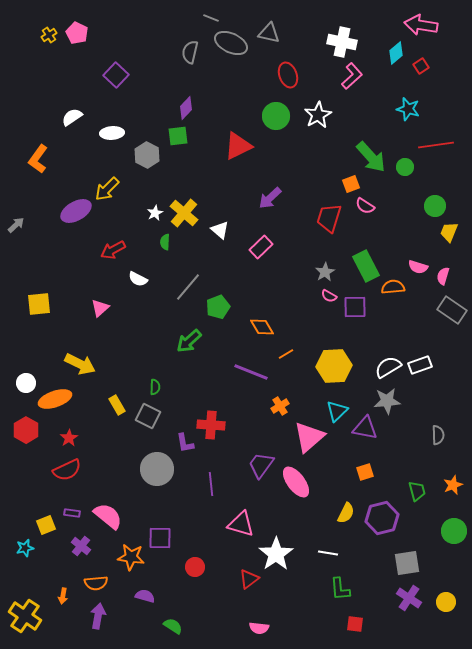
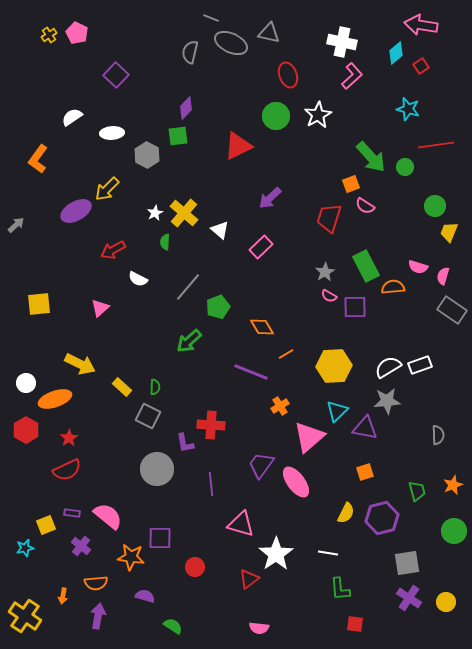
yellow rectangle at (117, 405): moved 5 px right, 18 px up; rotated 18 degrees counterclockwise
